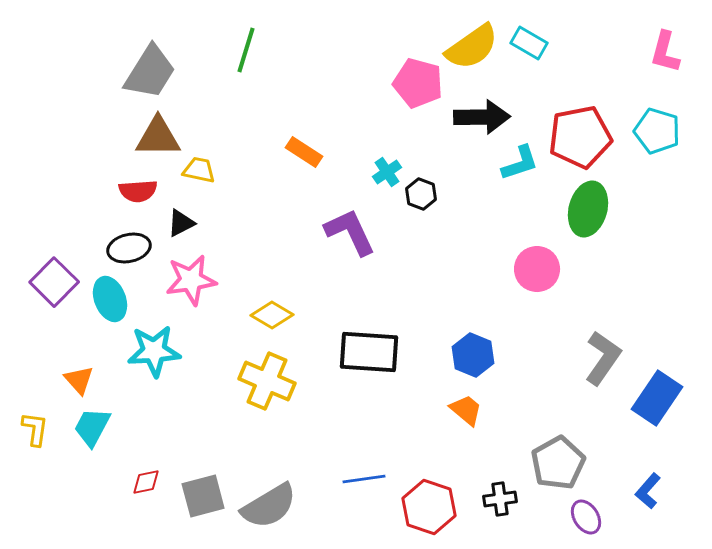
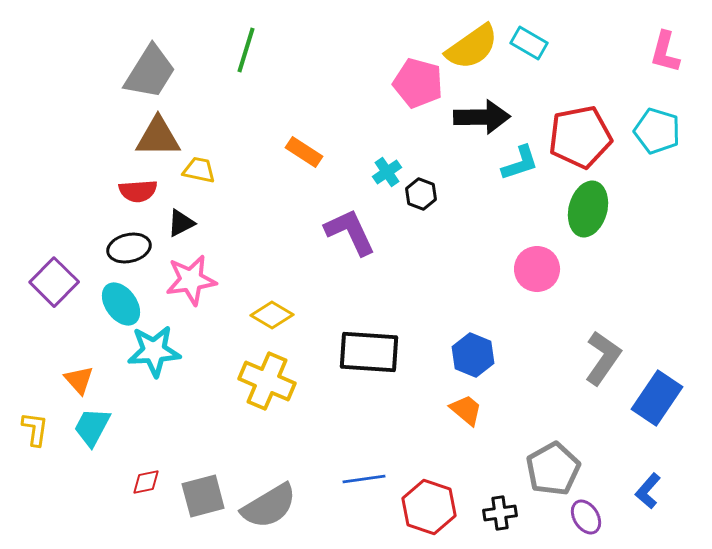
cyan ellipse at (110, 299): moved 11 px right, 5 px down; rotated 15 degrees counterclockwise
gray pentagon at (558, 463): moved 5 px left, 6 px down
black cross at (500, 499): moved 14 px down
